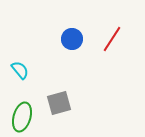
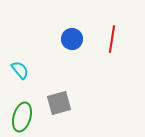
red line: rotated 24 degrees counterclockwise
